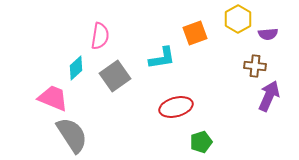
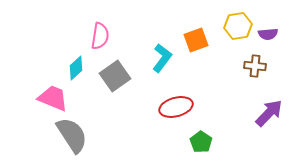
yellow hexagon: moved 7 px down; rotated 20 degrees clockwise
orange square: moved 1 px right, 7 px down
cyan L-shape: rotated 44 degrees counterclockwise
purple arrow: moved 17 px down; rotated 20 degrees clockwise
green pentagon: rotated 20 degrees counterclockwise
